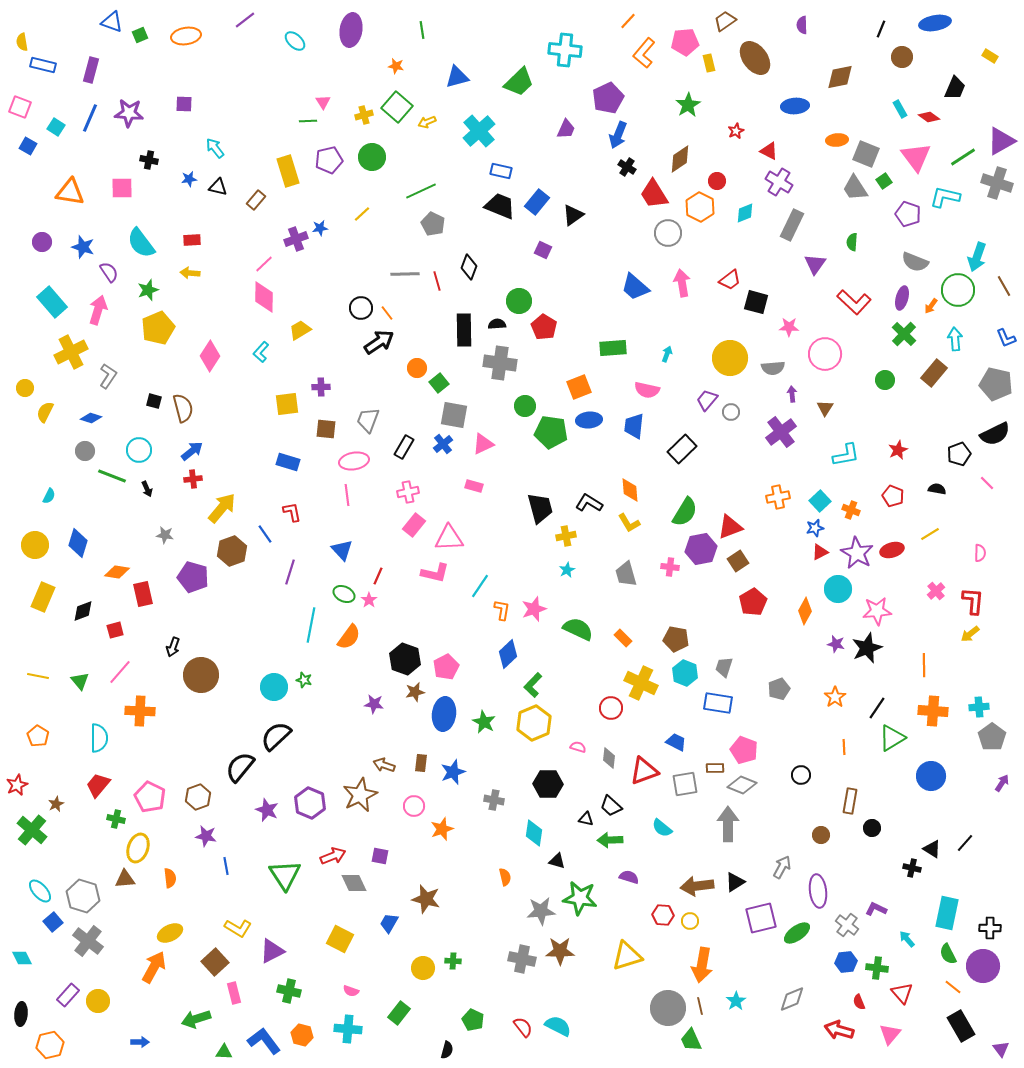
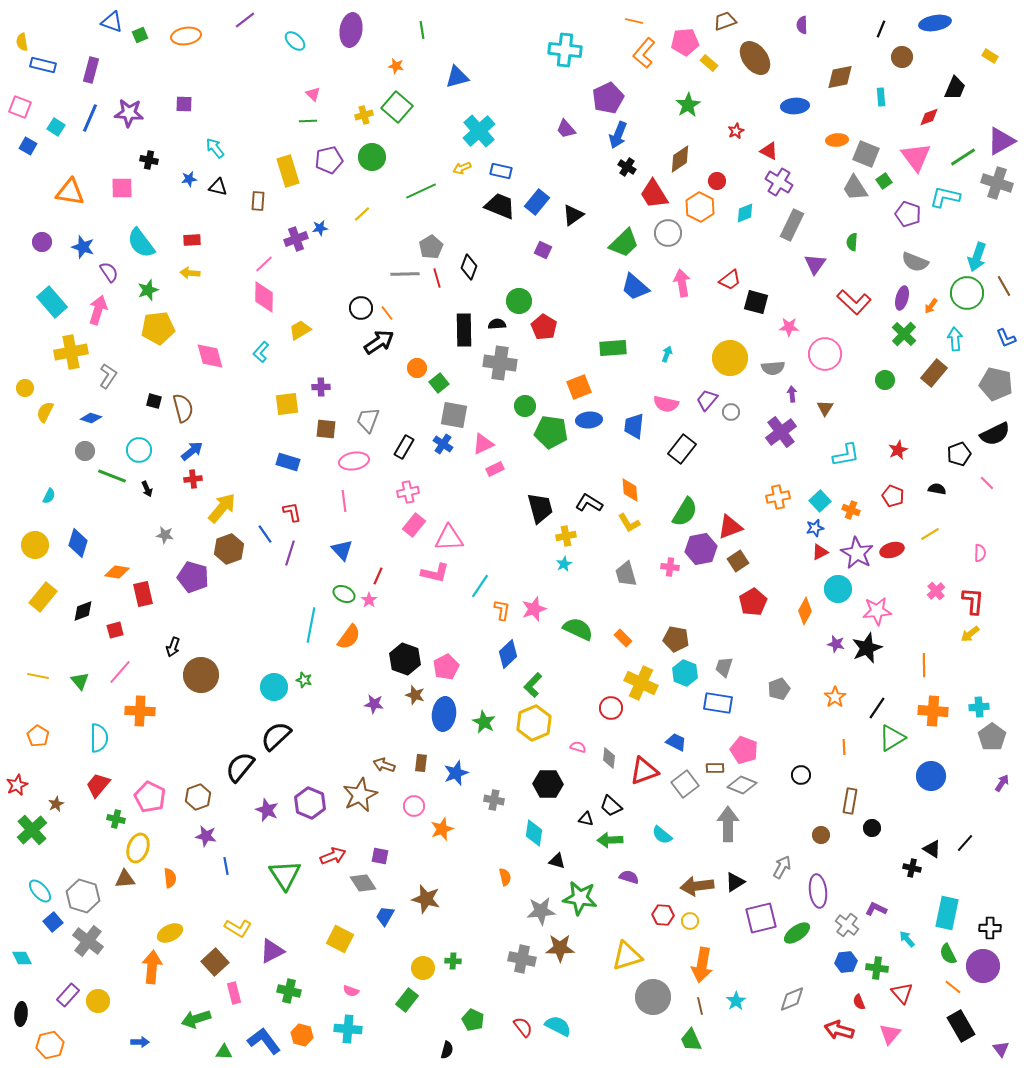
orange line at (628, 21): moved 6 px right; rotated 60 degrees clockwise
brown trapezoid at (725, 21): rotated 15 degrees clockwise
yellow rectangle at (709, 63): rotated 36 degrees counterclockwise
green trapezoid at (519, 82): moved 105 px right, 161 px down
pink triangle at (323, 102): moved 10 px left, 8 px up; rotated 14 degrees counterclockwise
cyan rectangle at (900, 109): moved 19 px left, 12 px up; rotated 24 degrees clockwise
red diamond at (929, 117): rotated 55 degrees counterclockwise
yellow arrow at (427, 122): moved 35 px right, 46 px down
purple trapezoid at (566, 129): rotated 115 degrees clockwise
brown rectangle at (256, 200): moved 2 px right, 1 px down; rotated 36 degrees counterclockwise
gray pentagon at (433, 224): moved 2 px left, 23 px down; rotated 15 degrees clockwise
red line at (437, 281): moved 3 px up
green circle at (958, 290): moved 9 px right, 3 px down
yellow pentagon at (158, 328): rotated 16 degrees clockwise
yellow cross at (71, 352): rotated 16 degrees clockwise
pink diamond at (210, 356): rotated 48 degrees counterclockwise
pink semicircle at (647, 390): moved 19 px right, 14 px down
blue cross at (443, 444): rotated 18 degrees counterclockwise
black rectangle at (682, 449): rotated 8 degrees counterclockwise
pink rectangle at (474, 486): moved 21 px right, 17 px up; rotated 42 degrees counterclockwise
pink line at (347, 495): moved 3 px left, 6 px down
brown hexagon at (232, 551): moved 3 px left, 2 px up
cyan star at (567, 570): moved 3 px left, 6 px up
purple line at (290, 572): moved 19 px up
yellow rectangle at (43, 597): rotated 16 degrees clockwise
brown star at (415, 692): moved 3 px down; rotated 30 degrees clockwise
blue star at (453, 772): moved 3 px right, 1 px down
gray square at (685, 784): rotated 28 degrees counterclockwise
cyan semicircle at (662, 828): moved 7 px down
green cross at (32, 830): rotated 8 degrees clockwise
gray diamond at (354, 883): moved 9 px right; rotated 8 degrees counterclockwise
blue trapezoid at (389, 923): moved 4 px left, 7 px up
brown star at (560, 951): moved 3 px up
orange arrow at (154, 967): moved 2 px left; rotated 24 degrees counterclockwise
gray circle at (668, 1008): moved 15 px left, 11 px up
green rectangle at (399, 1013): moved 8 px right, 13 px up
